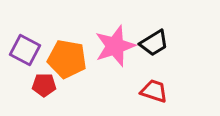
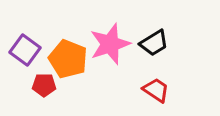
pink star: moved 5 px left, 2 px up
purple square: rotated 8 degrees clockwise
orange pentagon: moved 1 px right; rotated 12 degrees clockwise
red trapezoid: moved 2 px right, 1 px up; rotated 16 degrees clockwise
